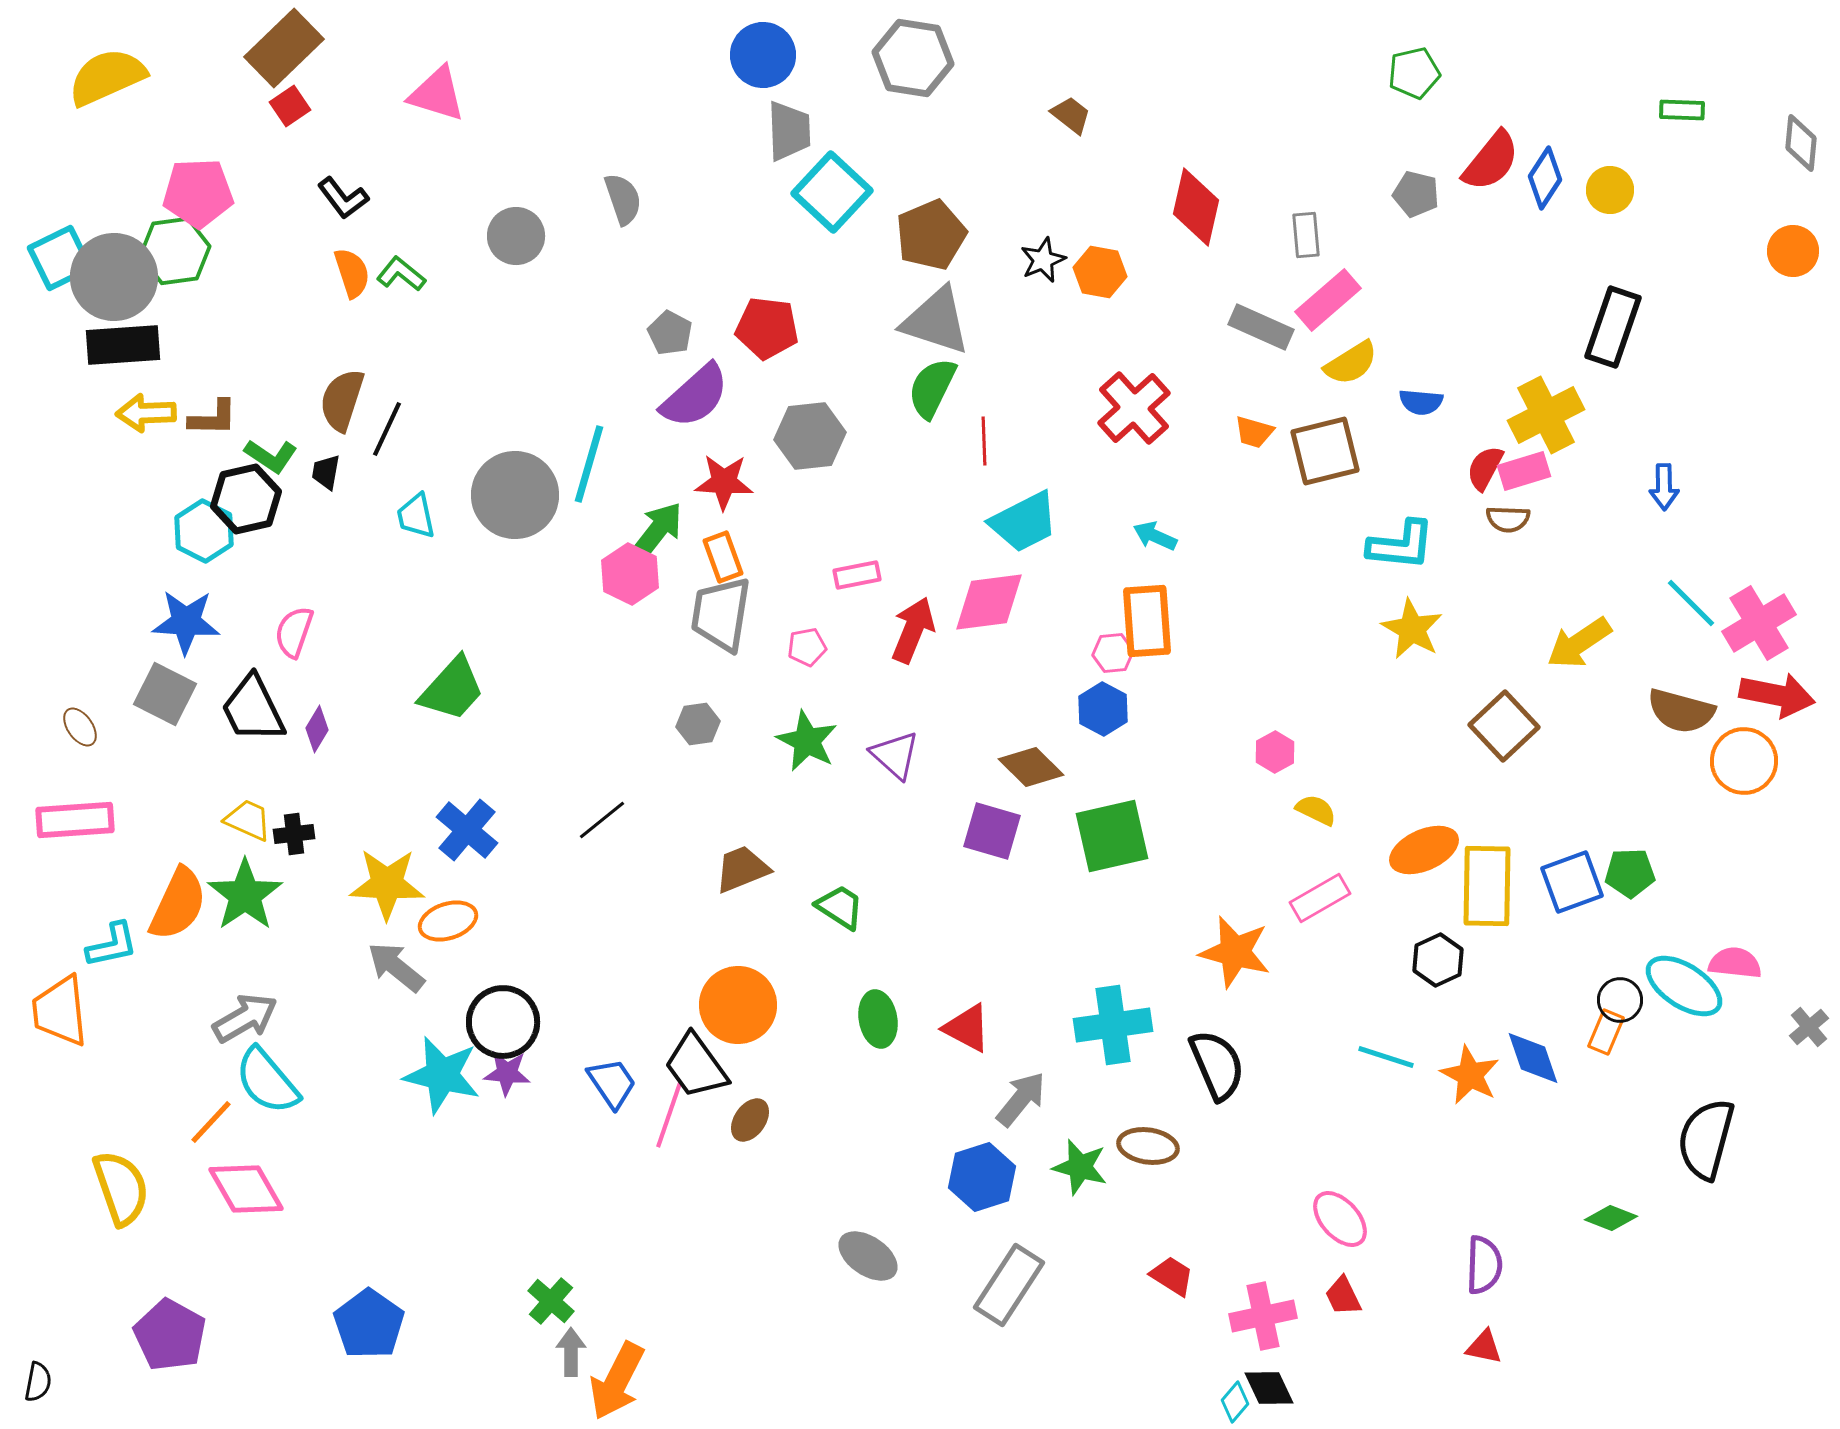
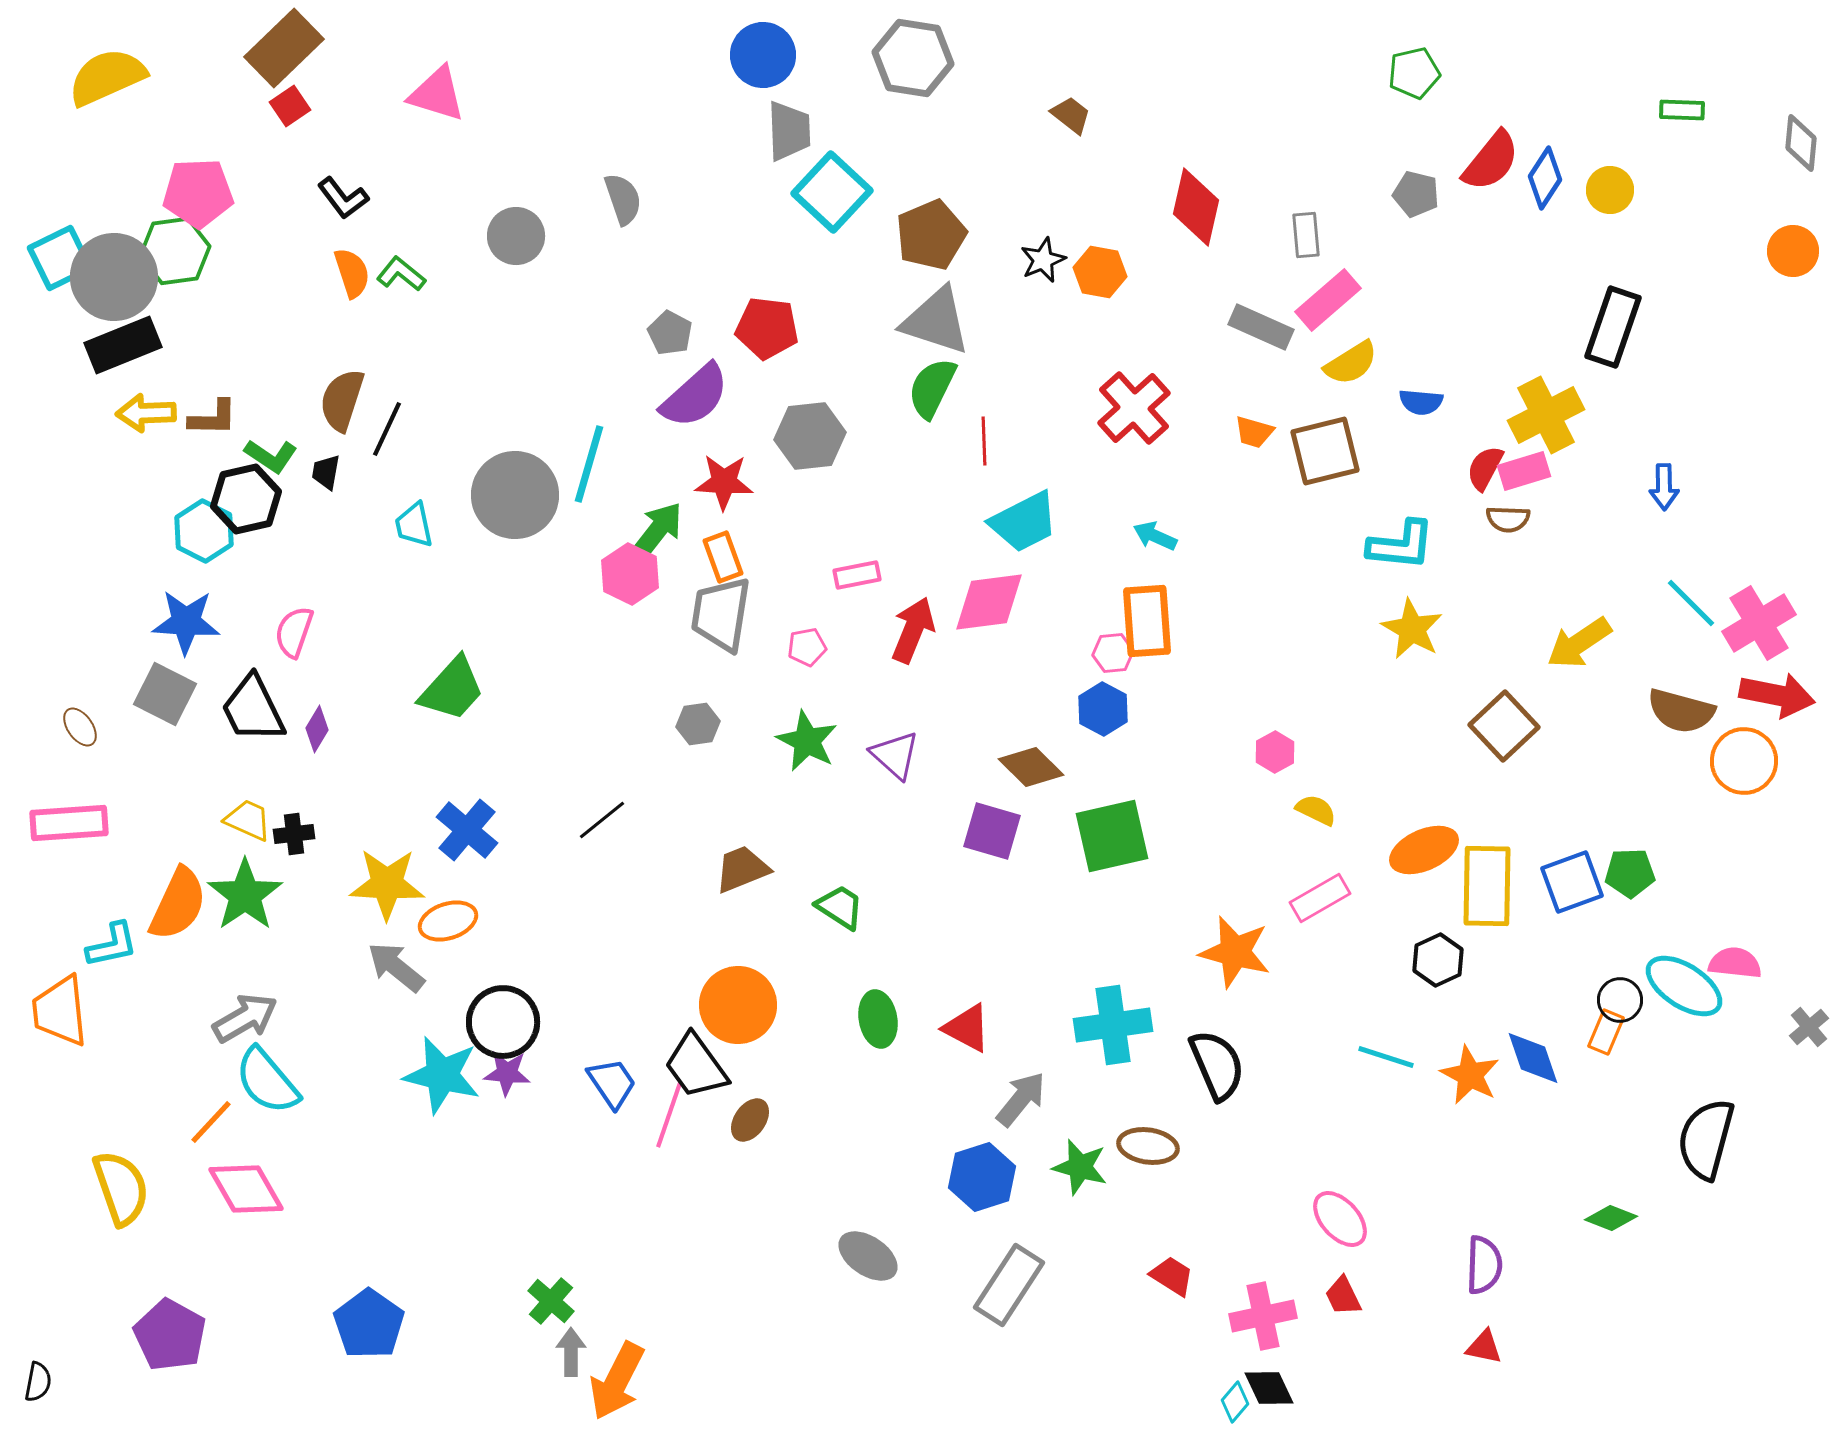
black rectangle at (123, 345): rotated 18 degrees counterclockwise
cyan trapezoid at (416, 516): moved 2 px left, 9 px down
pink rectangle at (75, 820): moved 6 px left, 3 px down
